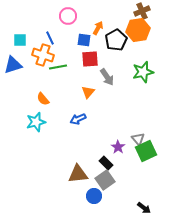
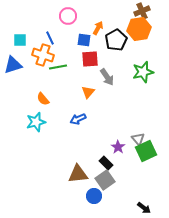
orange hexagon: moved 1 px right, 1 px up
